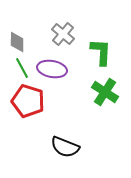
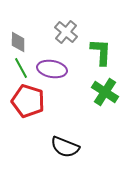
gray cross: moved 3 px right, 2 px up
gray diamond: moved 1 px right
green line: moved 1 px left
